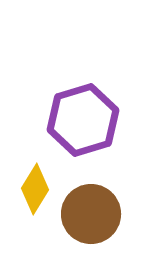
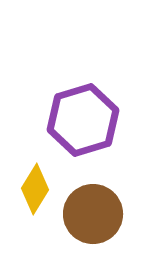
brown circle: moved 2 px right
